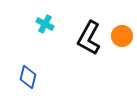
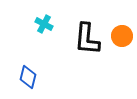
cyan cross: moved 1 px left
black L-shape: moved 2 px left, 1 px down; rotated 24 degrees counterclockwise
